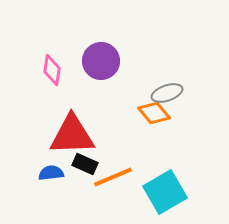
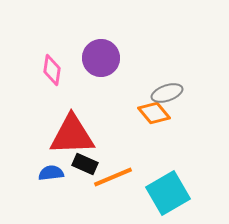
purple circle: moved 3 px up
cyan square: moved 3 px right, 1 px down
